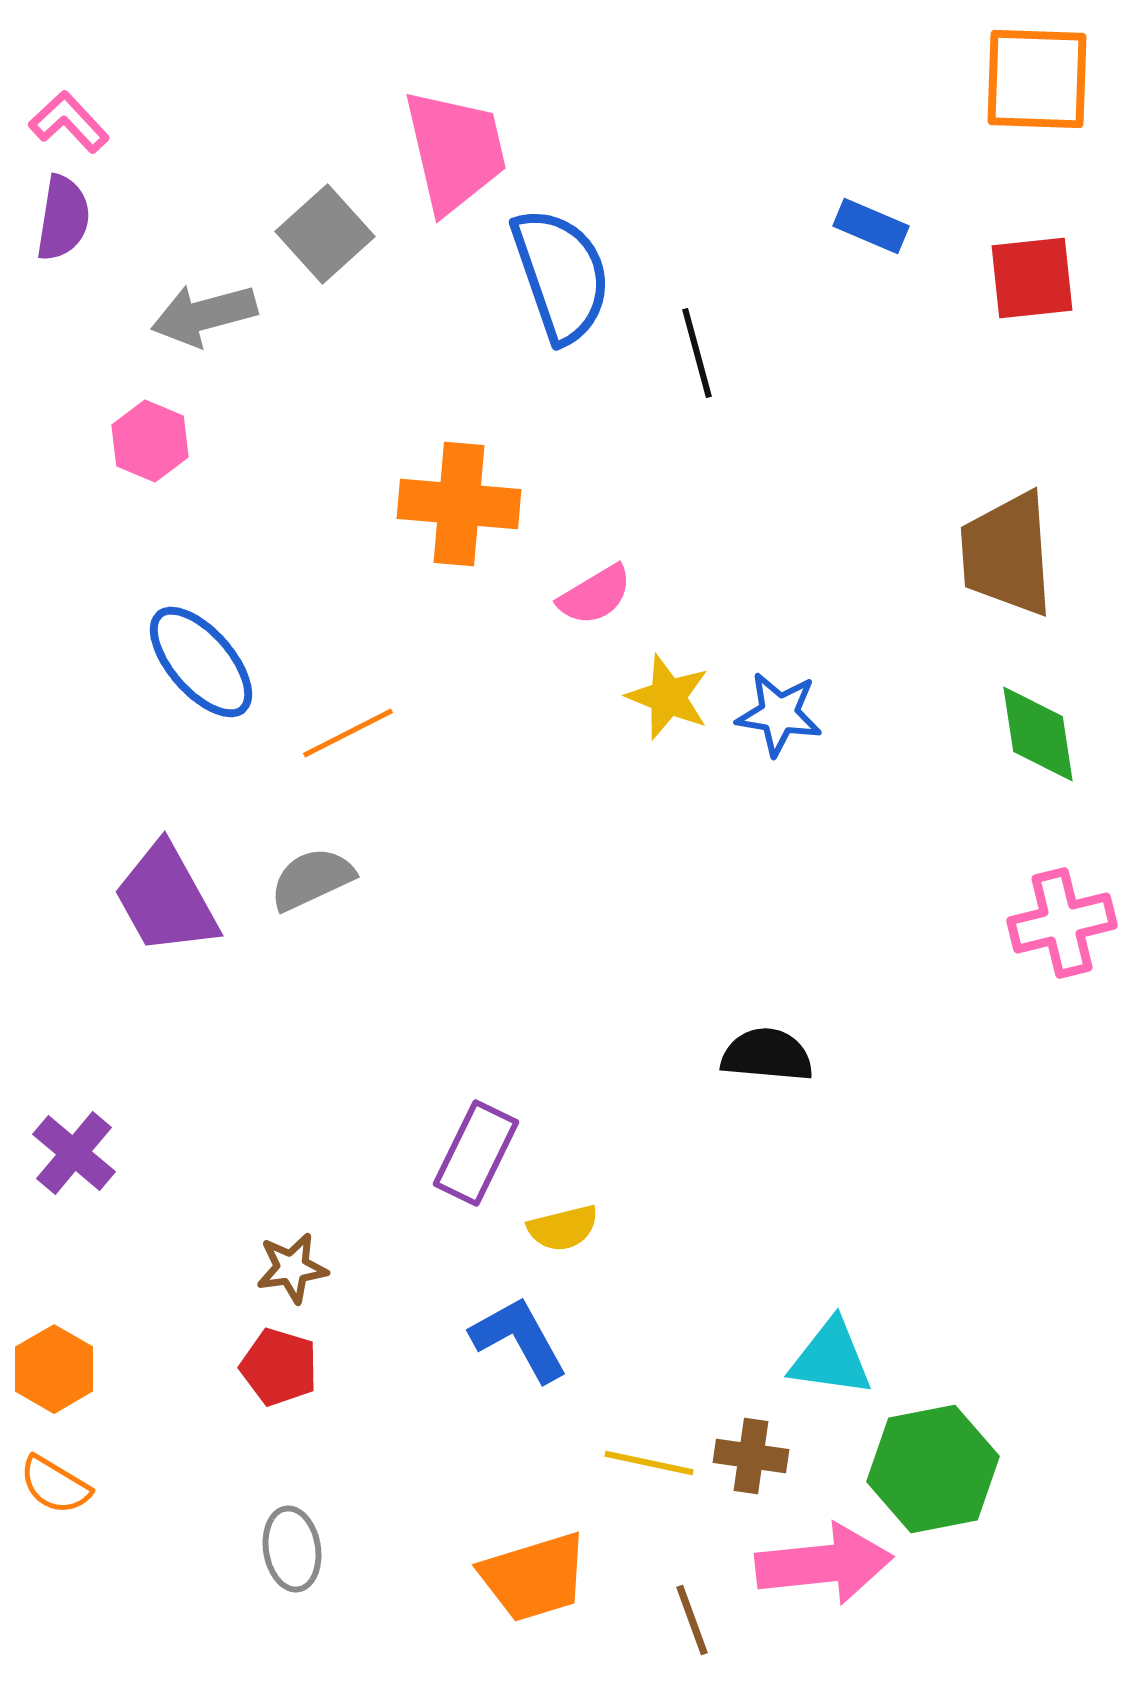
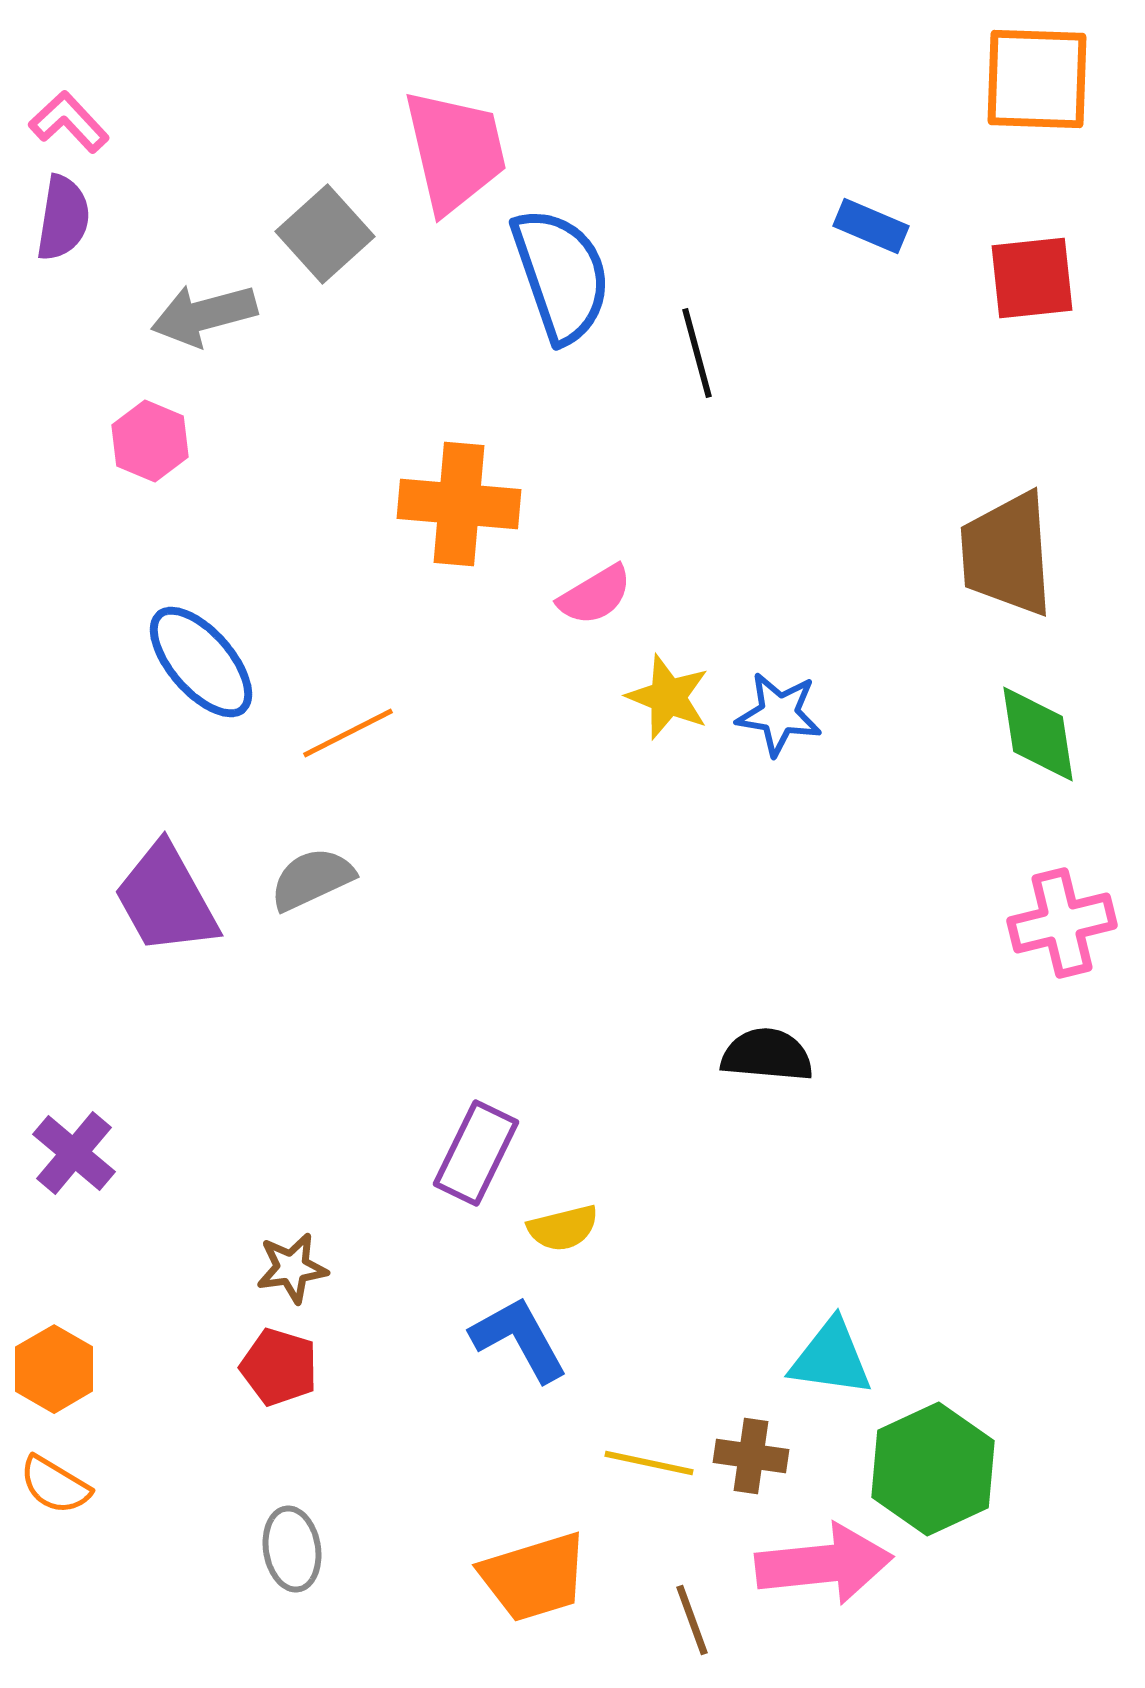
green hexagon: rotated 14 degrees counterclockwise
